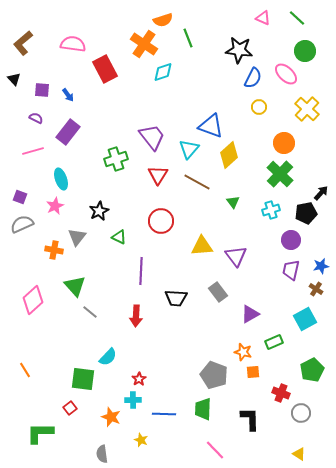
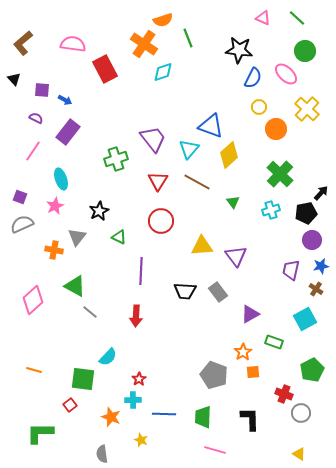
blue arrow at (68, 95): moved 3 px left, 5 px down; rotated 24 degrees counterclockwise
purple trapezoid at (152, 137): moved 1 px right, 2 px down
orange circle at (284, 143): moved 8 px left, 14 px up
pink line at (33, 151): rotated 40 degrees counterclockwise
red triangle at (158, 175): moved 6 px down
purple circle at (291, 240): moved 21 px right
green triangle at (75, 286): rotated 20 degrees counterclockwise
black trapezoid at (176, 298): moved 9 px right, 7 px up
green rectangle at (274, 342): rotated 42 degrees clockwise
orange star at (243, 352): rotated 24 degrees clockwise
orange line at (25, 370): moved 9 px right; rotated 42 degrees counterclockwise
red cross at (281, 393): moved 3 px right, 1 px down
red square at (70, 408): moved 3 px up
green trapezoid at (203, 409): moved 8 px down
pink line at (215, 450): rotated 30 degrees counterclockwise
